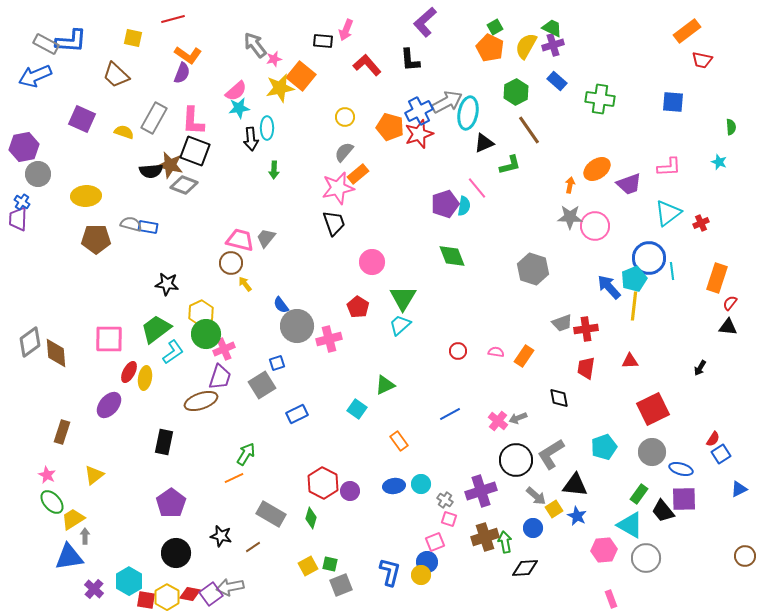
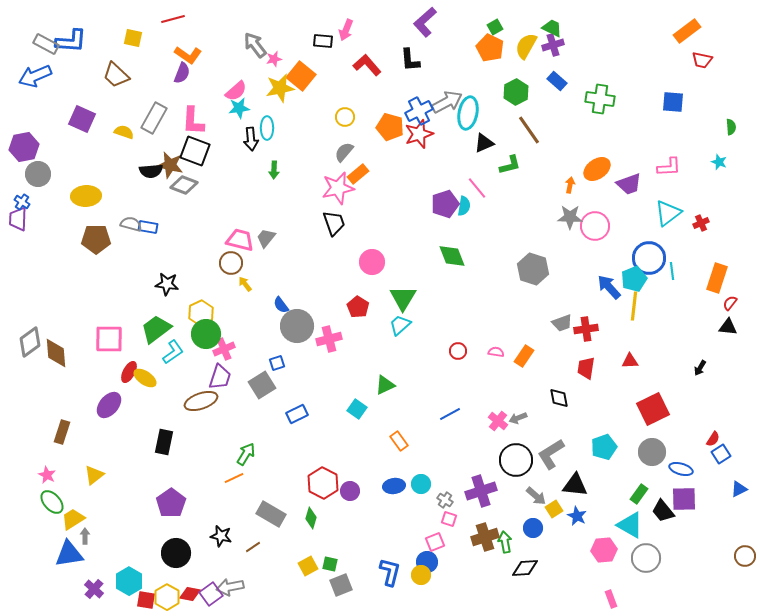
yellow ellipse at (145, 378): rotated 65 degrees counterclockwise
blue triangle at (69, 557): moved 3 px up
